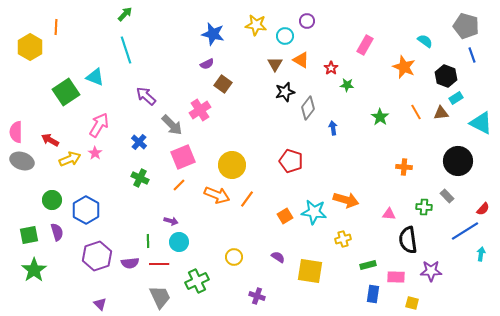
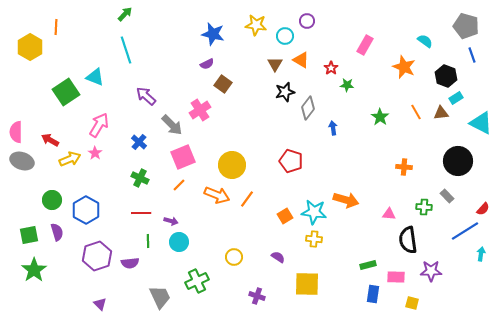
yellow cross at (343, 239): moved 29 px left; rotated 21 degrees clockwise
red line at (159, 264): moved 18 px left, 51 px up
yellow square at (310, 271): moved 3 px left, 13 px down; rotated 8 degrees counterclockwise
